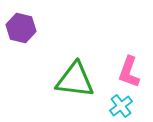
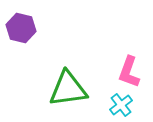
green triangle: moved 7 px left, 9 px down; rotated 15 degrees counterclockwise
cyan cross: moved 1 px up
